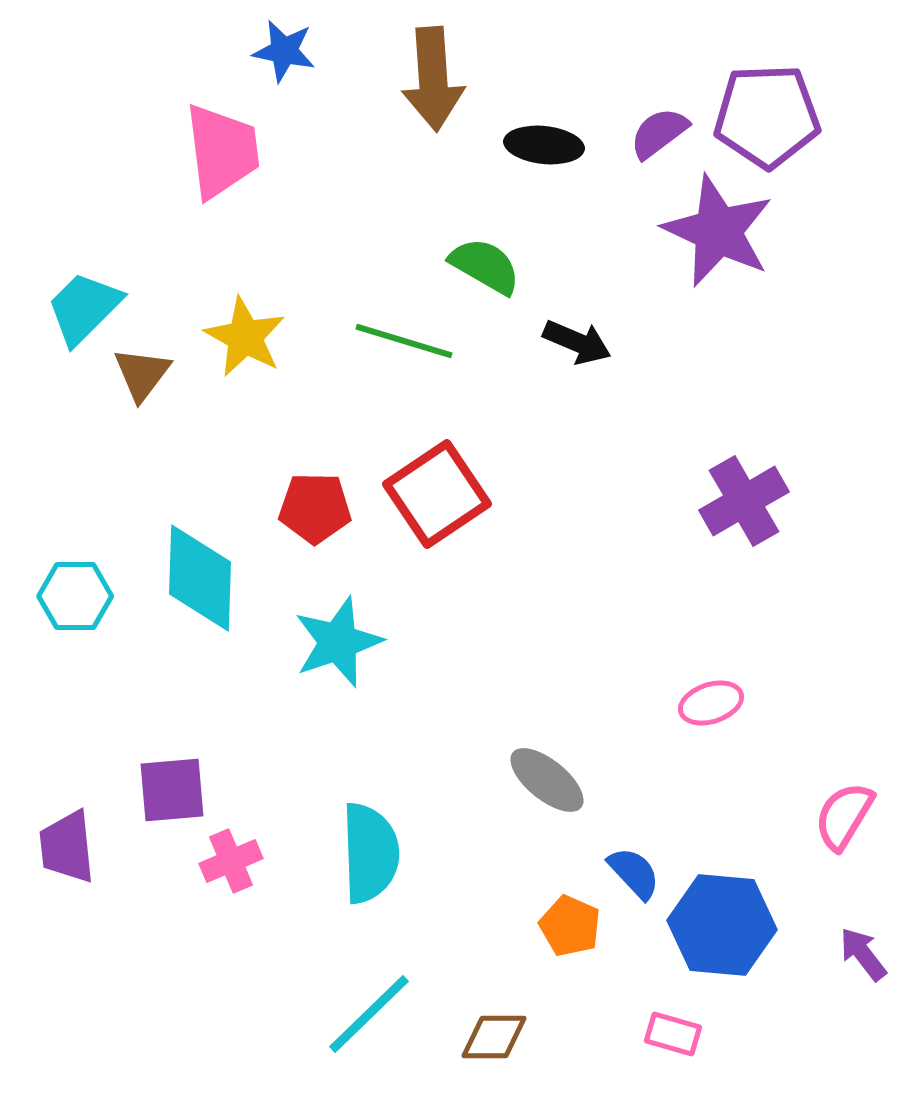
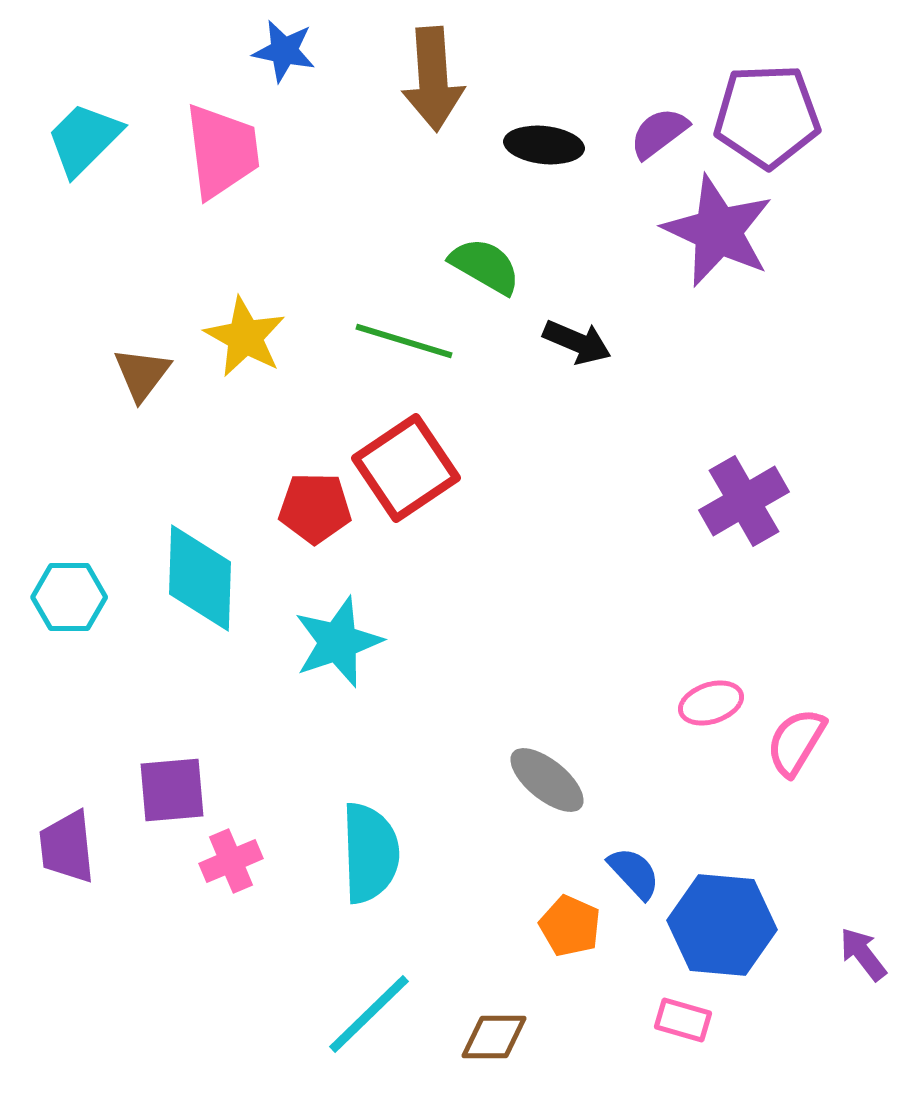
cyan trapezoid: moved 169 px up
red square: moved 31 px left, 26 px up
cyan hexagon: moved 6 px left, 1 px down
pink semicircle: moved 48 px left, 74 px up
pink rectangle: moved 10 px right, 14 px up
